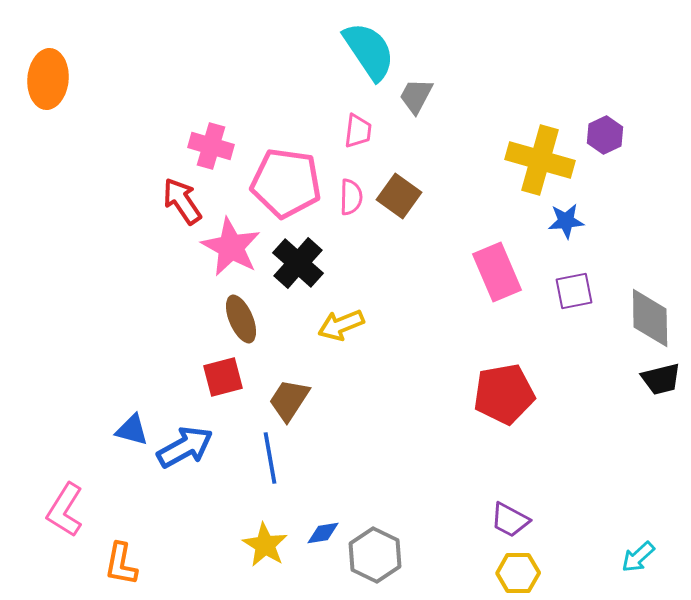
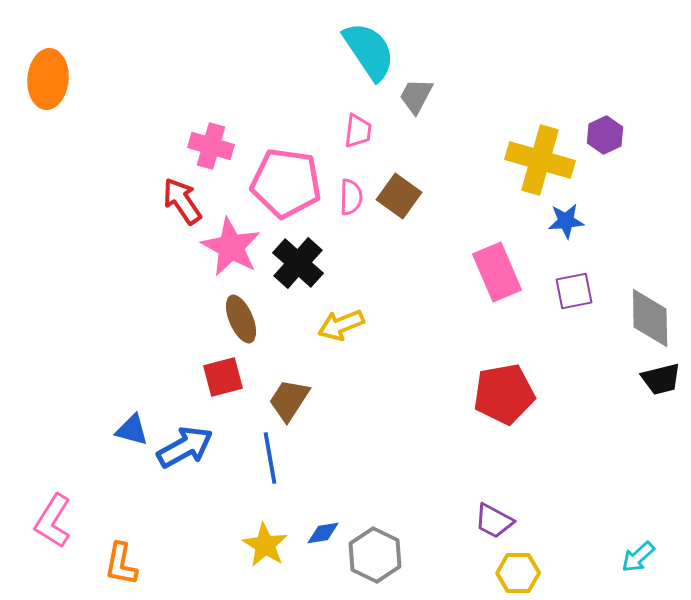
pink L-shape: moved 12 px left, 11 px down
purple trapezoid: moved 16 px left, 1 px down
